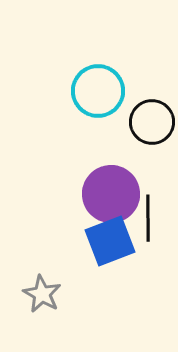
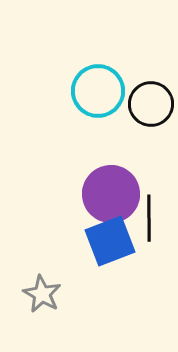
black circle: moved 1 px left, 18 px up
black line: moved 1 px right
